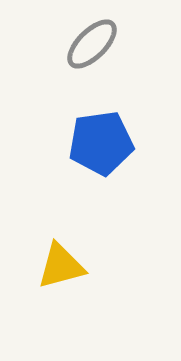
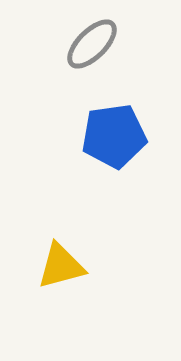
blue pentagon: moved 13 px right, 7 px up
